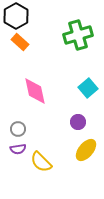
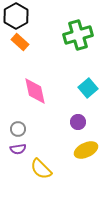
yellow ellipse: rotated 25 degrees clockwise
yellow semicircle: moved 7 px down
